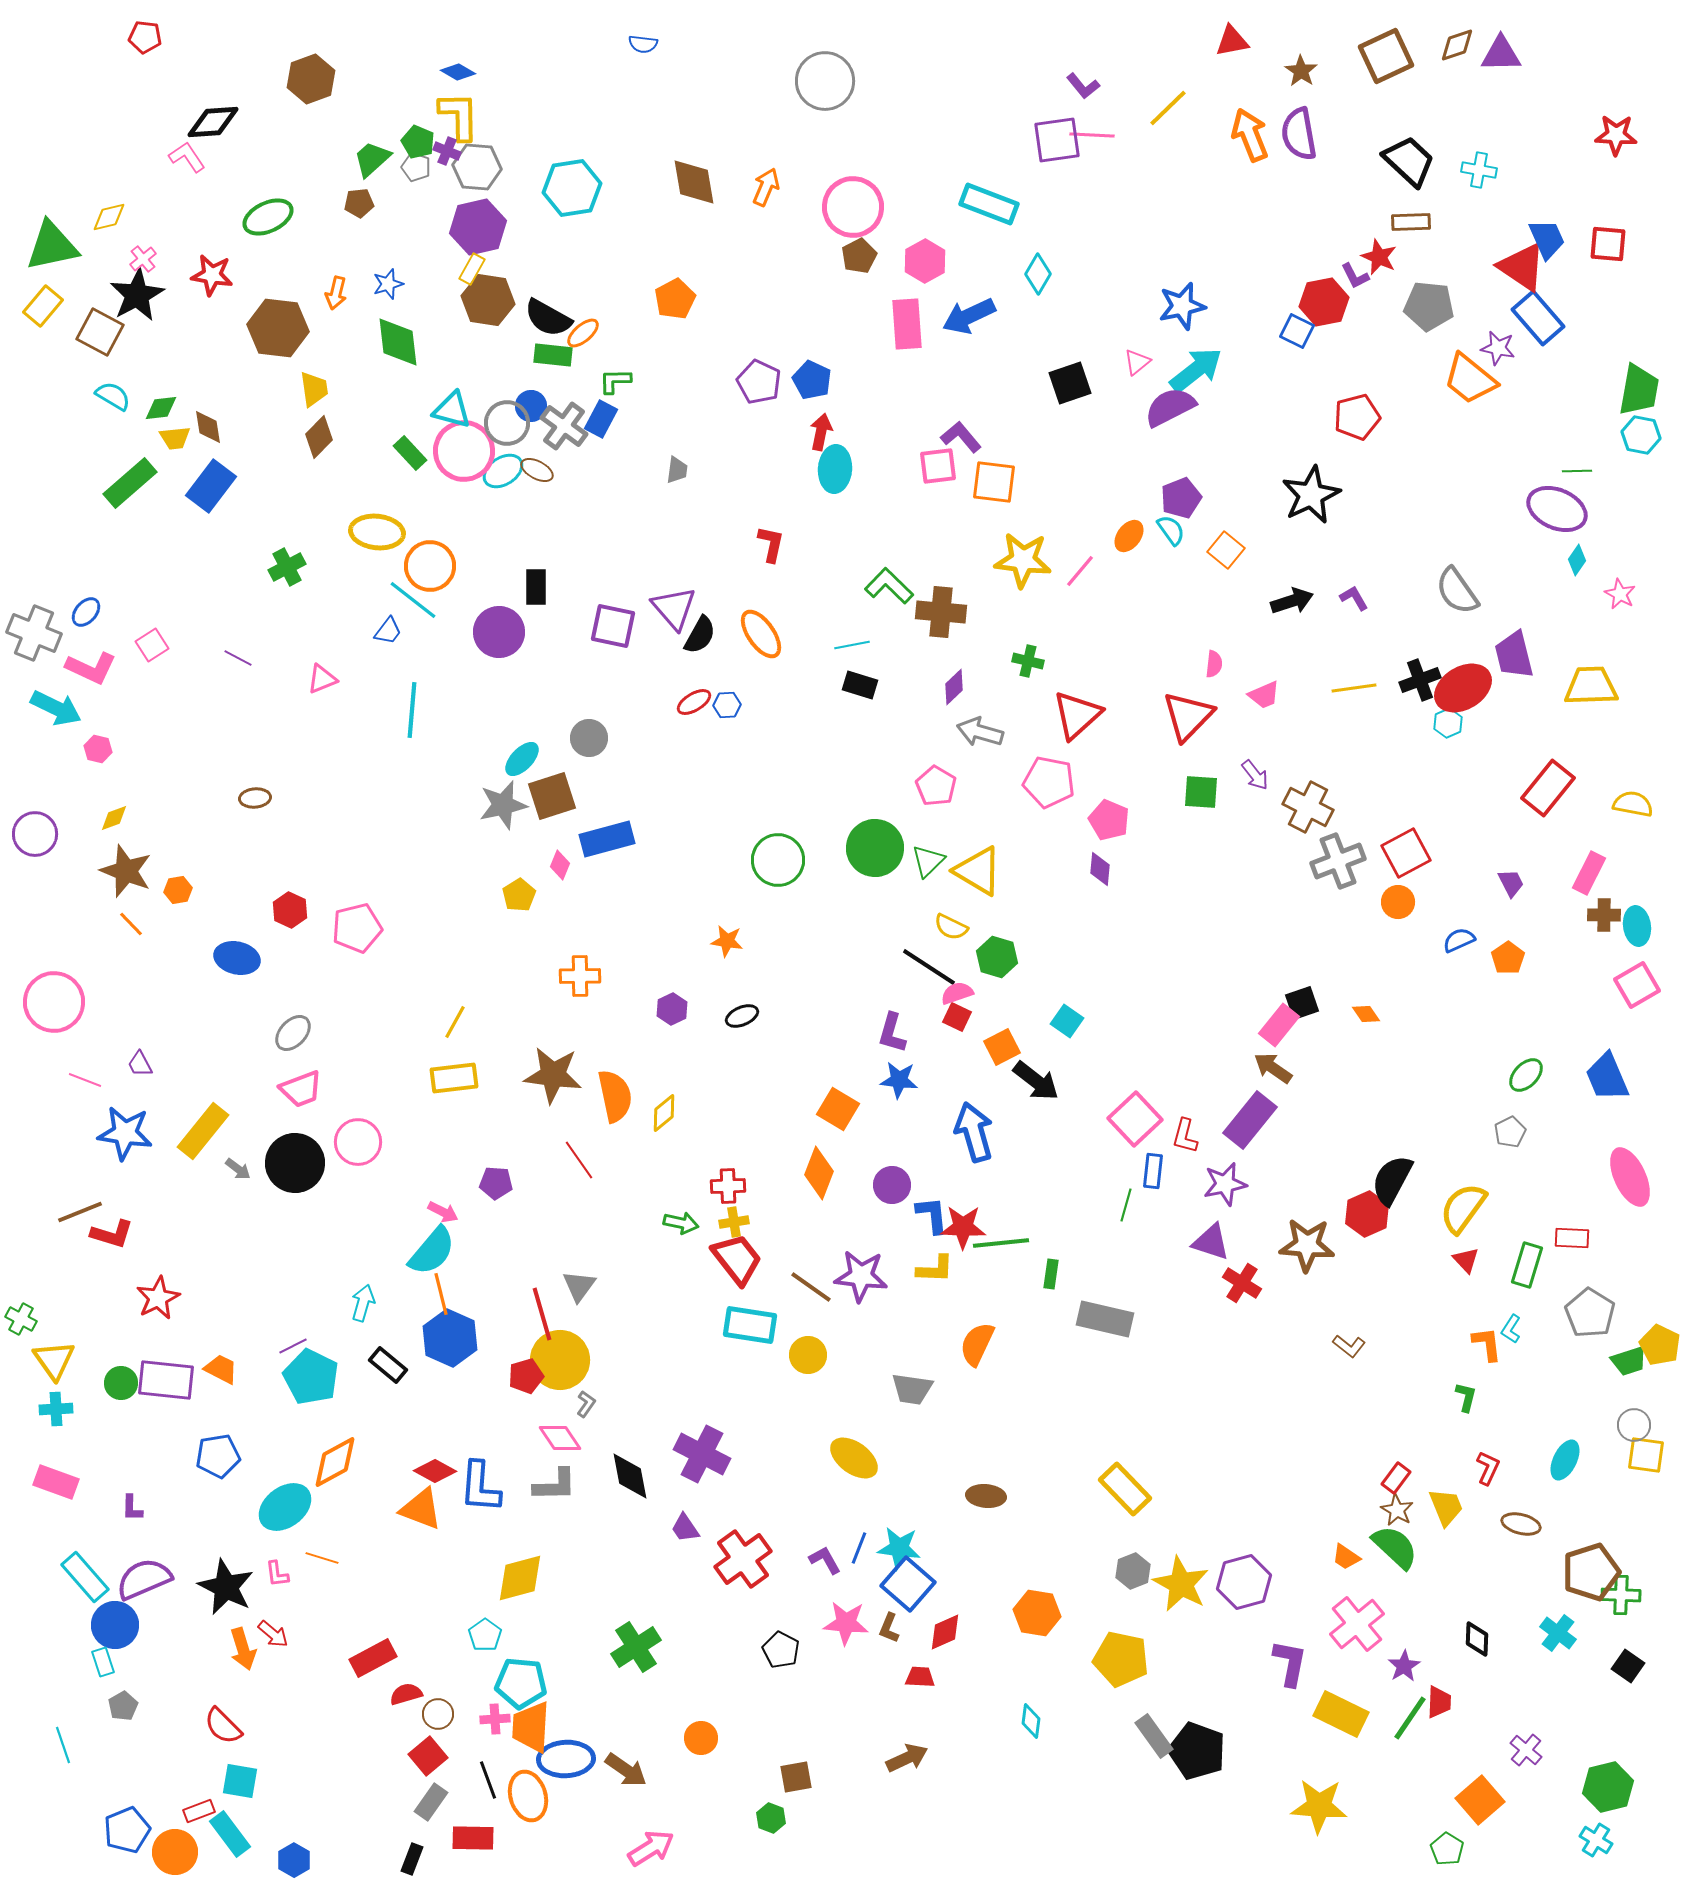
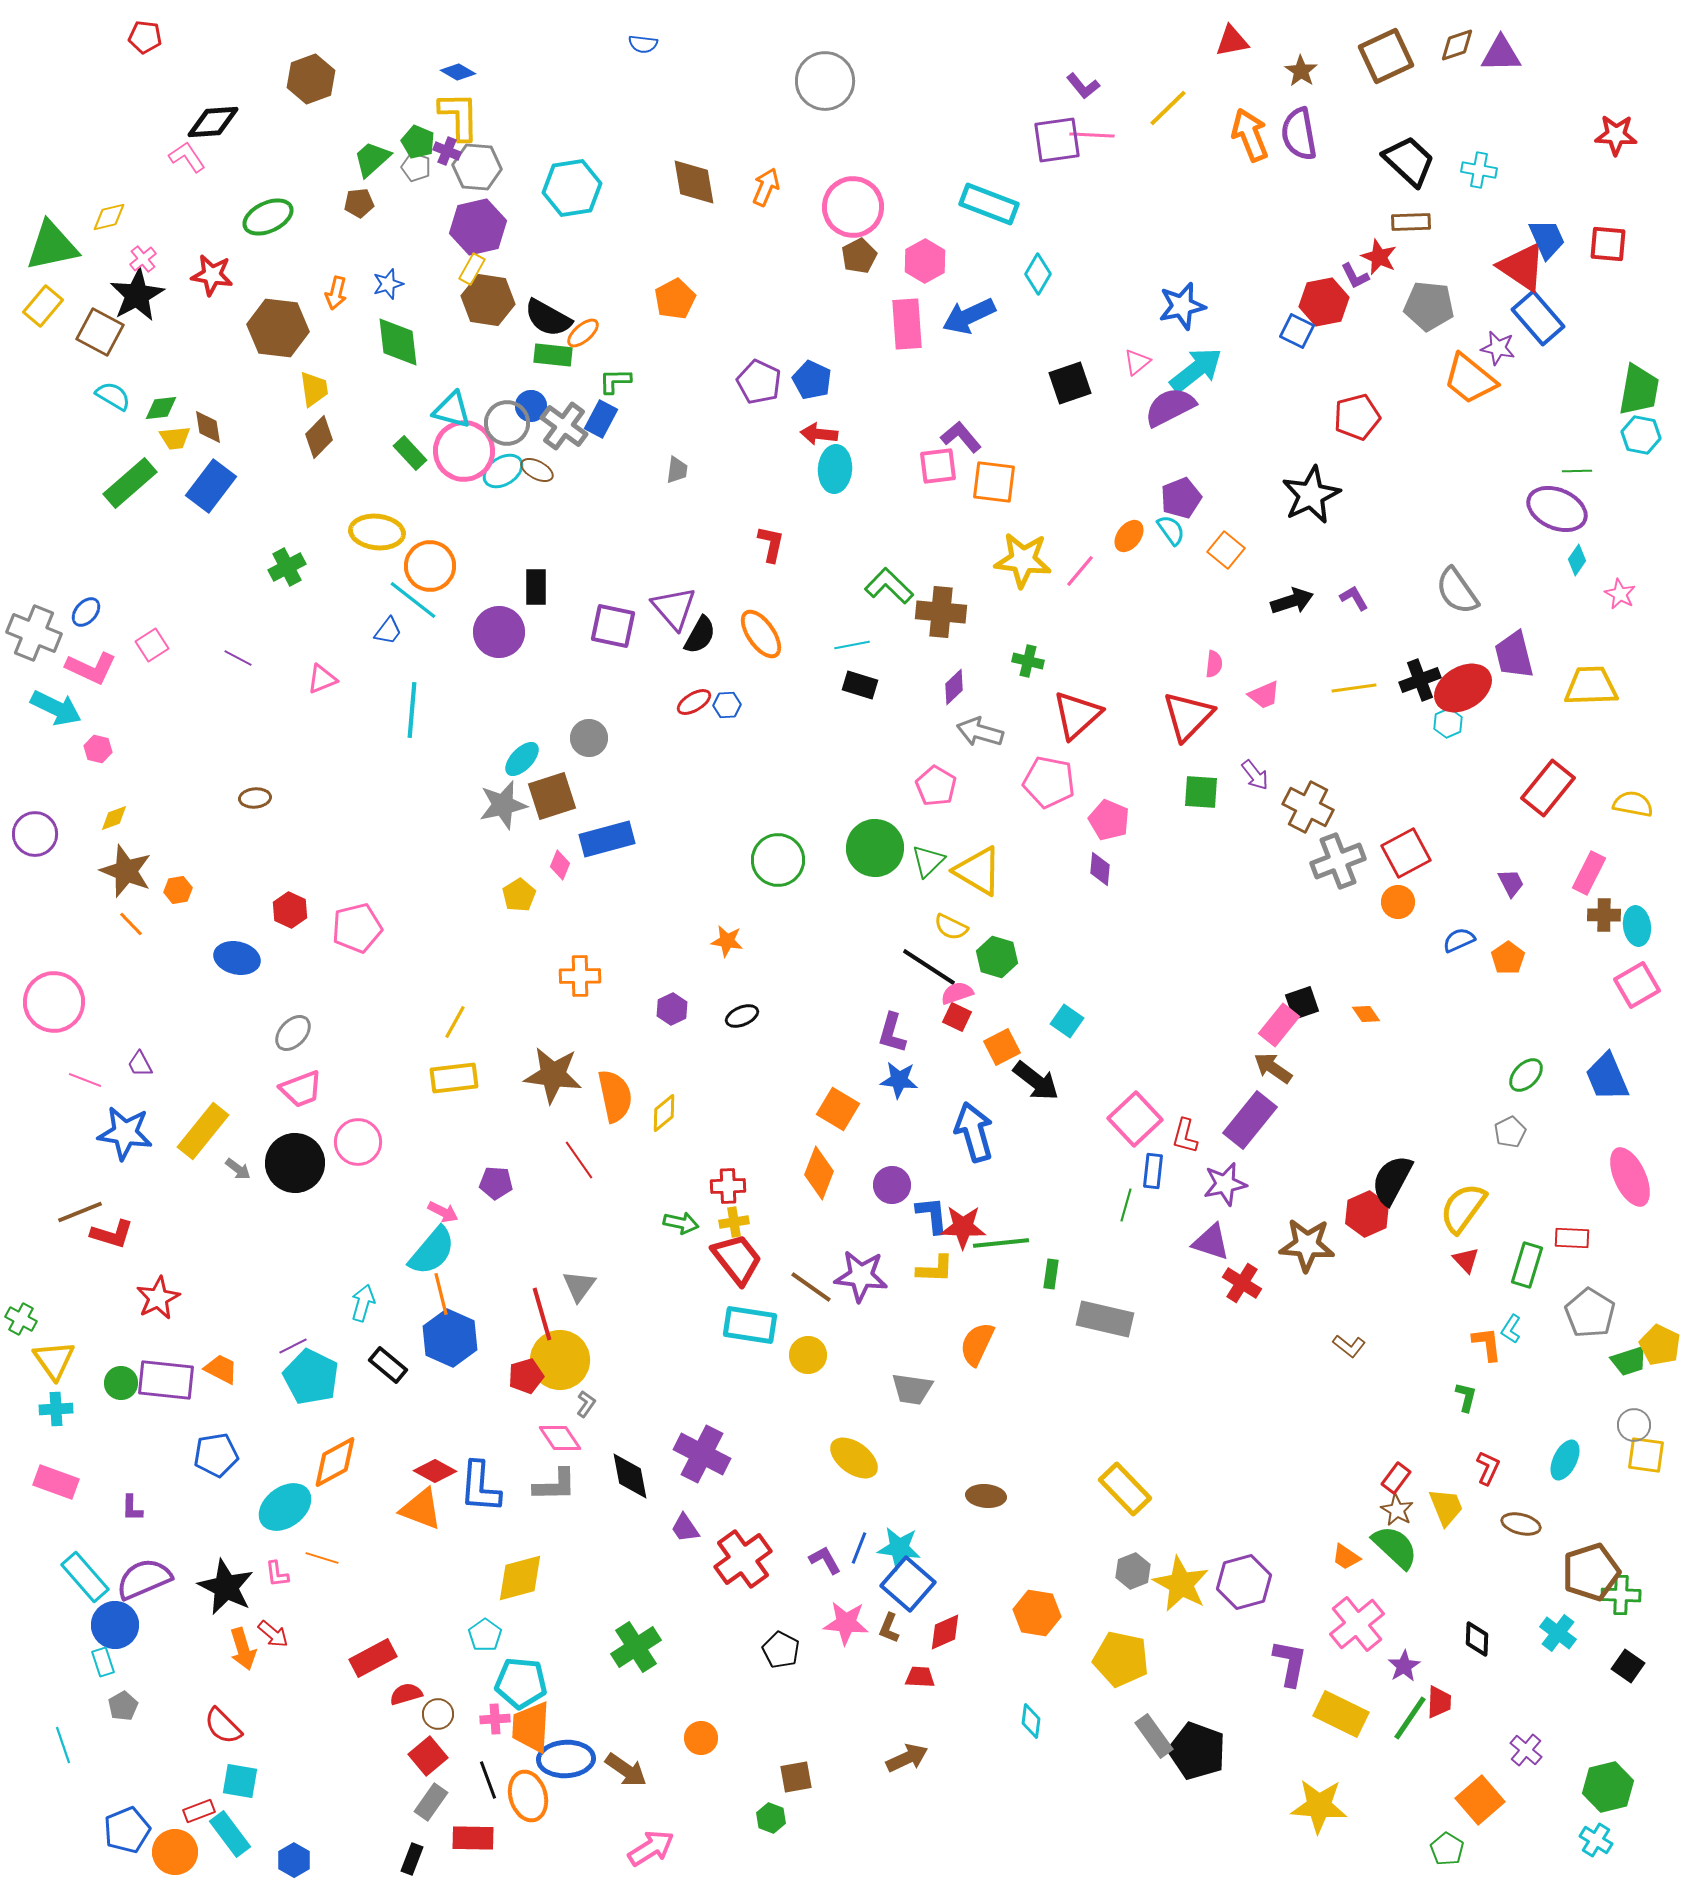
red arrow at (821, 432): moved 2 px left, 2 px down; rotated 96 degrees counterclockwise
blue pentagon at (218, 1456): moved 2 px left, 1 px up
